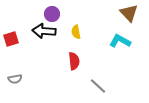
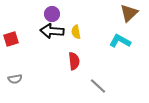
brown triangle: rotated 30 degrees clockwise
black arrow: moved 8 px right
